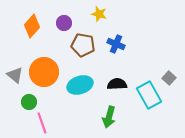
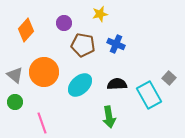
yellow star: moved 1 px right; rotated 28 degrees counterclockwise
orange diamond: moved 6 px left, 4 px down
cyan ellipse: rotated 25 degrees counterclockwise
green circle: moved 14 px left
green arrow: rotated 25 degrees counterclockwise
